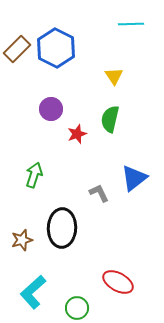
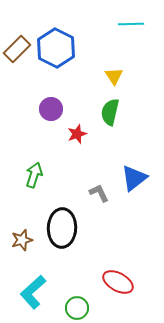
green semicircle: moved 7 px up
